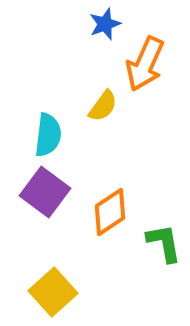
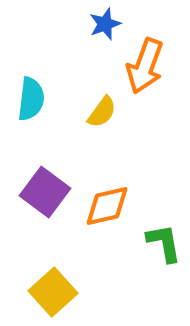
orange arrow: moved 2 px down; rotated 4 degrees counterclockwise
yellow semicircle: moved 1 px left, 6 px down
cyan semicircle: moved 17 px left, 36 px up
orange diamond: moved 3 px left, 6 px up; rotated 21 degrees clockwise
